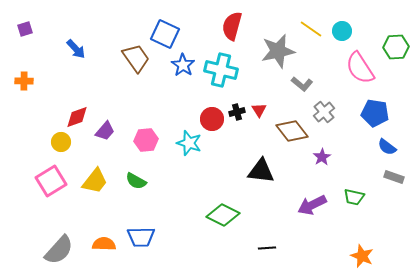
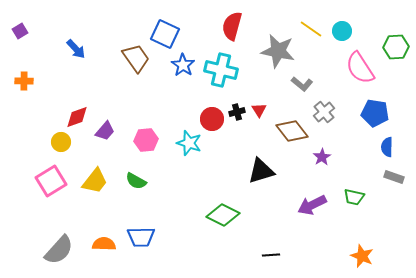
purple square: moved 5 px left, 2 px down; rotated 14 degrees counterclockwise
gray star: rotated 24 degrees clockwise
blue semicircle: rotated 54 degrees clockwise
black triangle: rotated 24 degrees counterclockwise
black line: moved 4 px right, 7 px down
